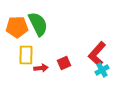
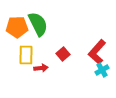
red L-shape: moved 2 px up
red square: moved 1 px left, 9 px up; rotated 16 degrees counterclockwise
